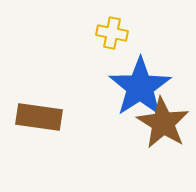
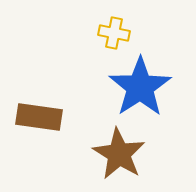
yellow cross: moved 2 px right
brown star: moved 44 px left, 31 px down
